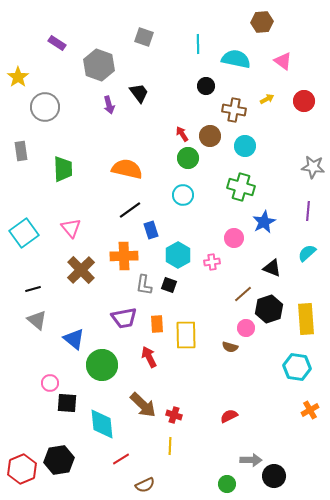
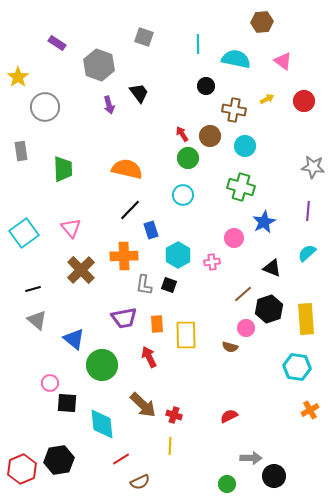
black line at (130, 210): rotated 10 degrees counterclockwise
gray arrow at (251, 460): moved 2 px up
brown semicircle at (145, 485): moved 5 px left, 3 px up
